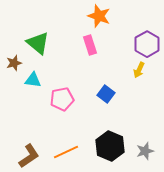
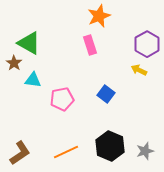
orange star: rotated 30 degrees clockwise
green triangle: moved 9 px left; rotated 10 degrees counterclockwise
brown star: rotated 21 degrees counterclockwise
yellow arrow: rotated 91 degrees clockwise
brown L-shape: moved 9 px left, 3 px up
